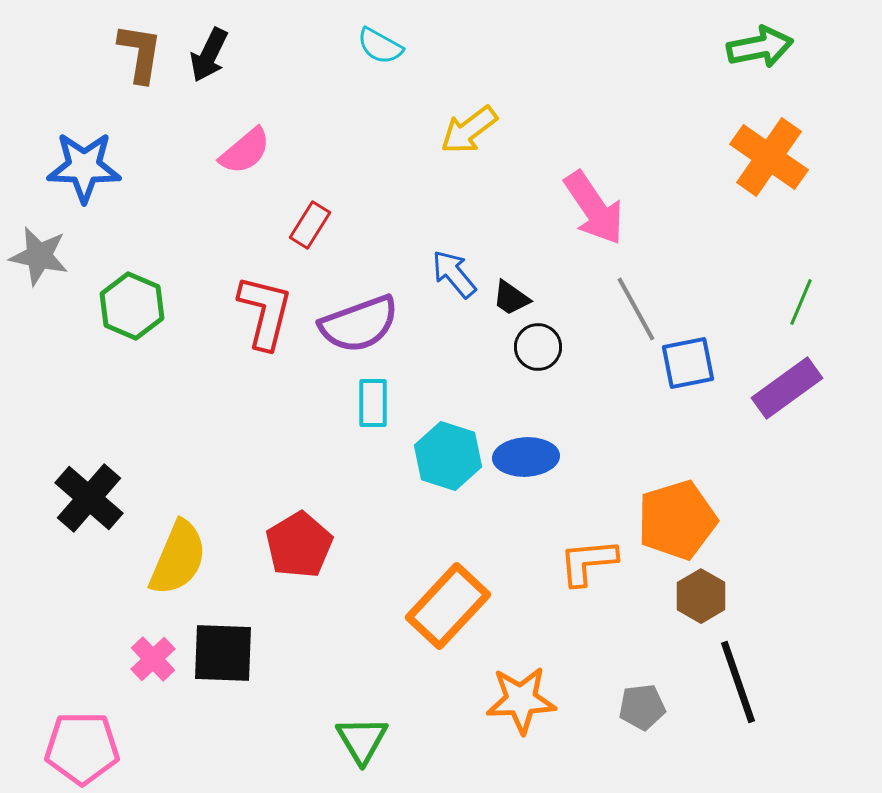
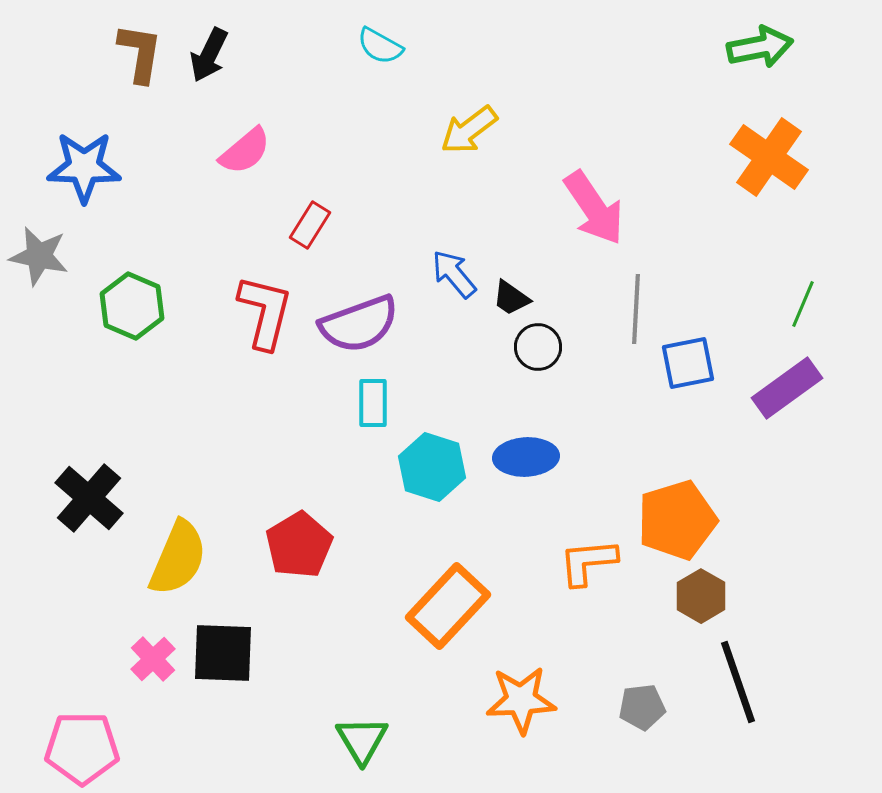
green line: moved 2 px right, 2 px down
gray line: rotated 32 degrees clockwise
cyan hexagon: moved 16 px left, 11 px down
